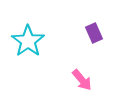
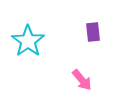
purple rectangle: moved 1 px left, 1 px up; rotated 18 degrees clockwise
